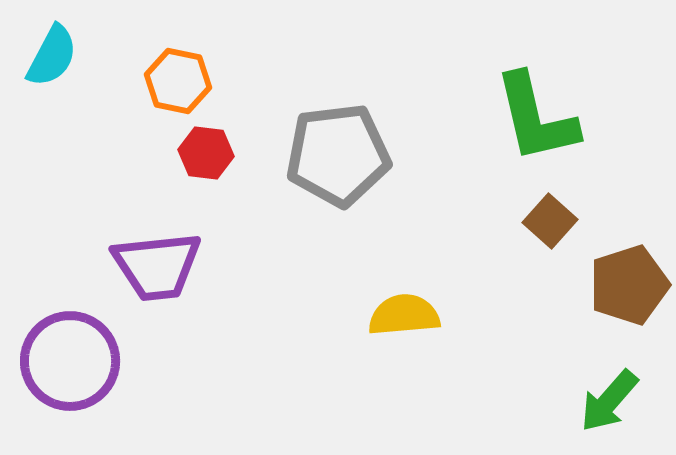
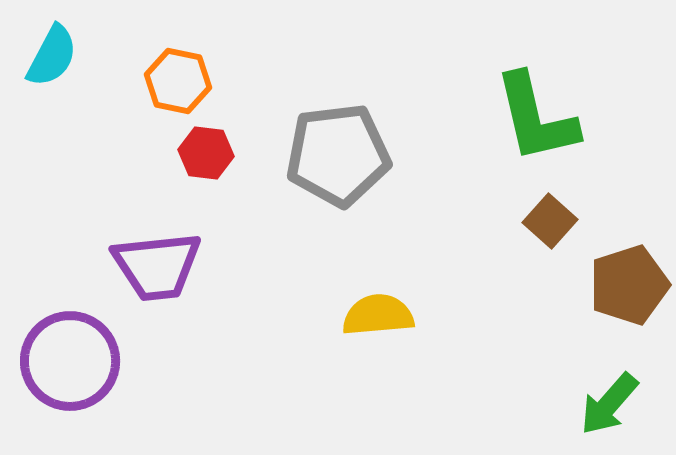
yellow semicircle: moved 26 px left
green arrow: moved 3 px down
